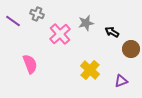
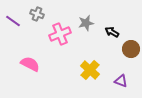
pink cross: rotated 20 degrees clockwise
pink semicircle: rotated 42 degrees counterclockwise
purple triangle: rotated 40 degrees clockwise
